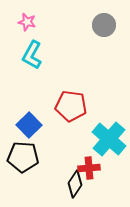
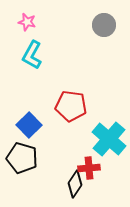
black pentagon: moved 1 px left, 1 px down; rotated 12 degrees clockwise
